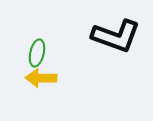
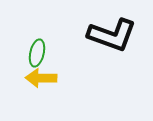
black L-shape: moved 4 px left, 1 px up
